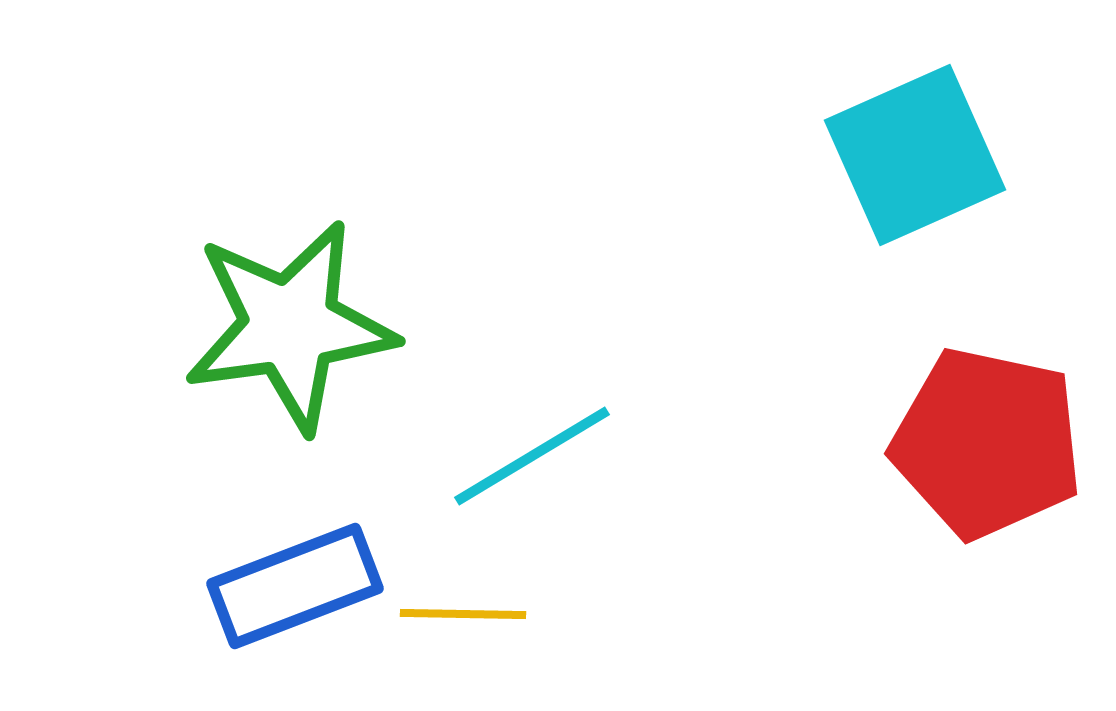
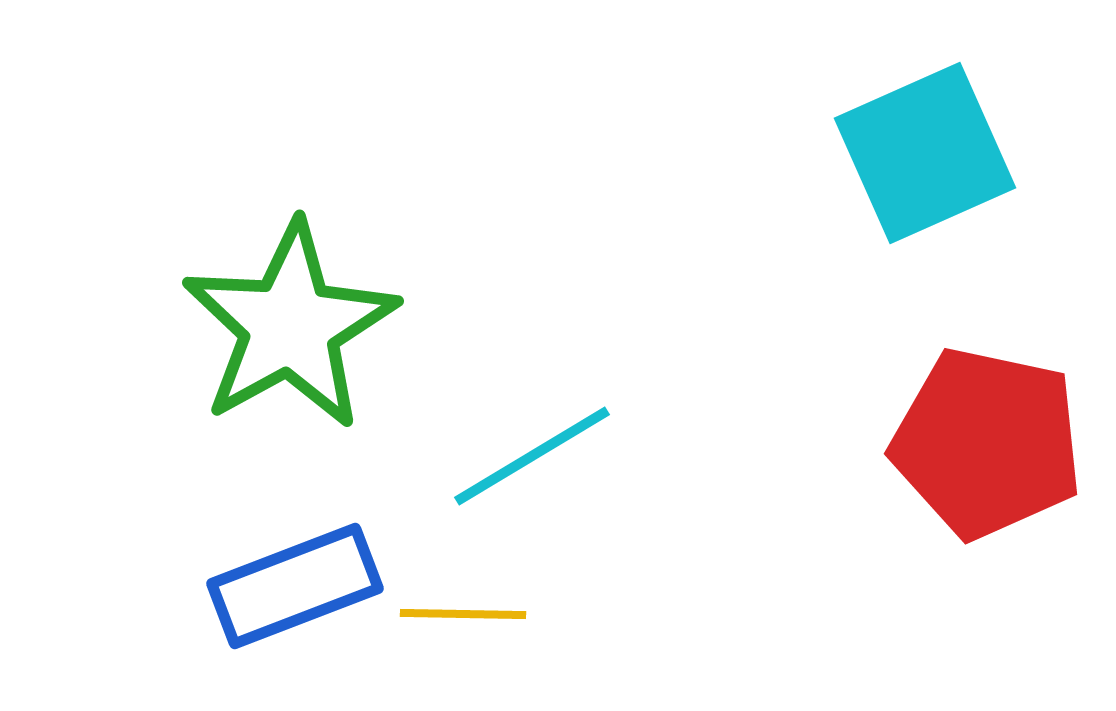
cyan square: moved 10 px right, 2 px up
green star: rotated 21 degrees counterclockwise
